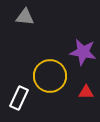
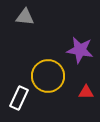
purple star: moved 3 px left, 2 px up
yellow circle: moved 2 px left
